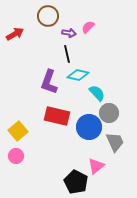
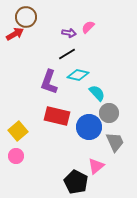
brown circle: moved 22 px left, 1 px down
black line: rotated 72 degrees clockwise
